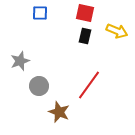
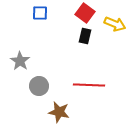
red square: rotated 24 degrees clockwise
yellow arrow: moved 2 px left, 7 px up
gray star: rotated 18 degrees counterclockwise
red line: rotated 56 degrees clockwise
brown star: rotated 10 degrees counterclockwise
